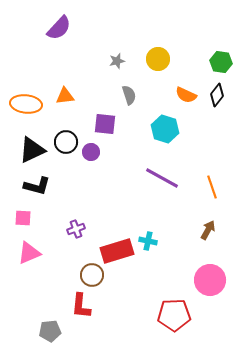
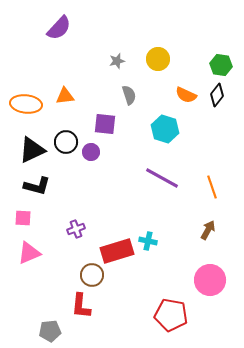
green hexagon: moved 3 px down
red pentagon: moved 3 px left; rotated 12 degrees clockwise
